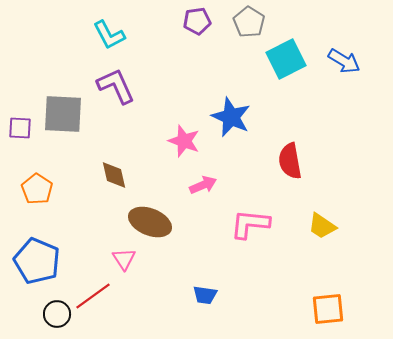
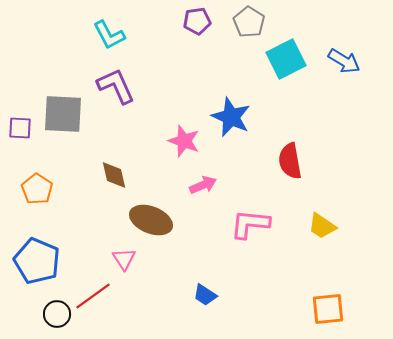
brown ellipse: moved 1 px right, 2 px up
blue trapezoid: rotated 25 degrees clockwise
